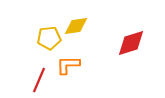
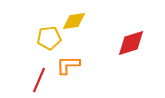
yellow diamond: moved 2 px left, 5 px up
